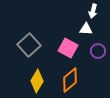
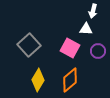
pink square: moved 2 px right
yellow diamond: moved 1 px right, 1 px up
